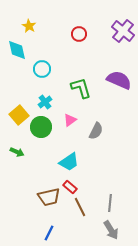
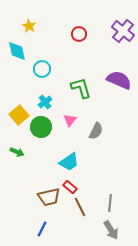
cyan diamond: moved 1 px down
pink triangle: rotated 16 degrees counterclockwise
blue line: moved 7 px left, 4 px up
